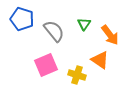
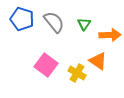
gray semicircle: moved 9 px up
orange arrow: rotated 55 degrees counterclockwise
orange triangle: moved 2 px left, 1 px down
pink square: rotated 30 degrees counterclockwise
yellow cross: moved 2 px up; rotated 12 degrees clockwise
